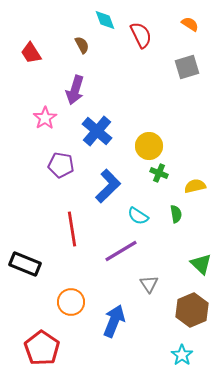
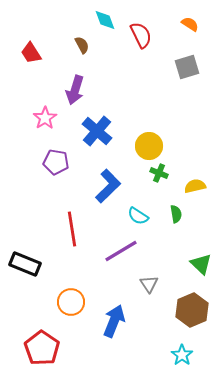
purple pentagon: moved 5 px left, 3 px up
